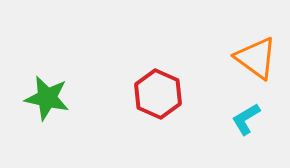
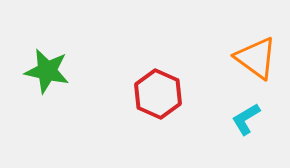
green star: moved 27 px up
